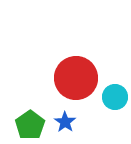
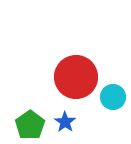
red circle: moved 1 px up
cyan circle: moved 2 px left
